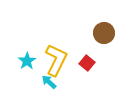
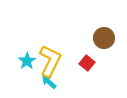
brown circle: moved 5 px down
yellow L-shape: moved 6 px left, 1 px down
